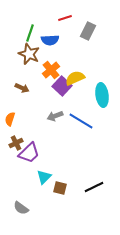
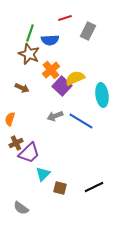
cyan triangle: moved 1 px left, 3 px up
